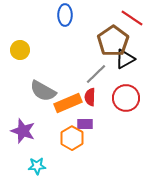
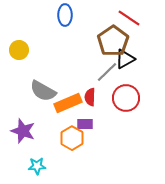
red line: moved 3 px left
yellow circle: moved 1 px left
gray line: moved 11 px right, 2 px up
